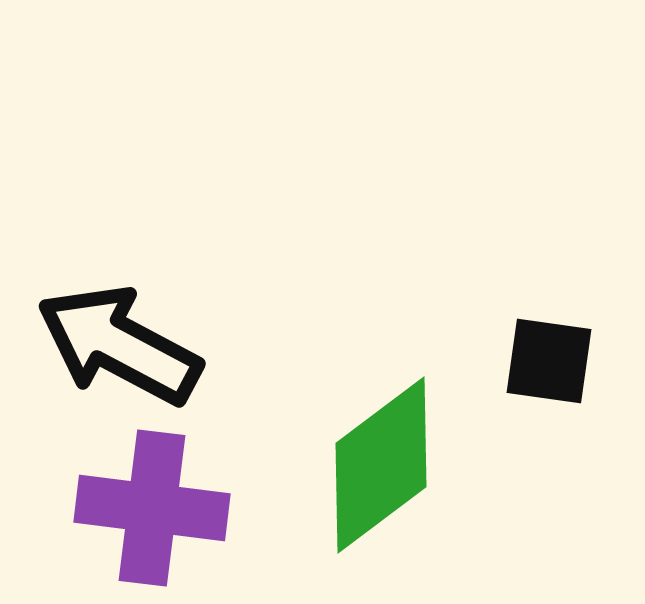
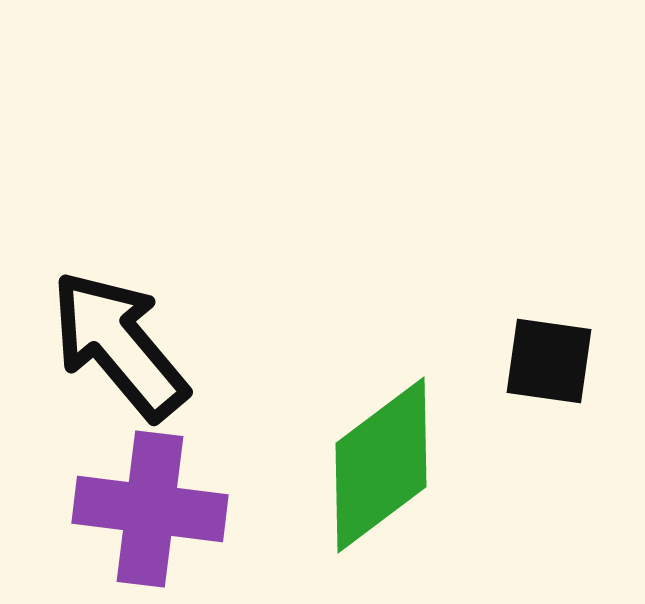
black arrow: rotated 22 degrees clockwise
purple cross: moved 2 px left, 1 px down
